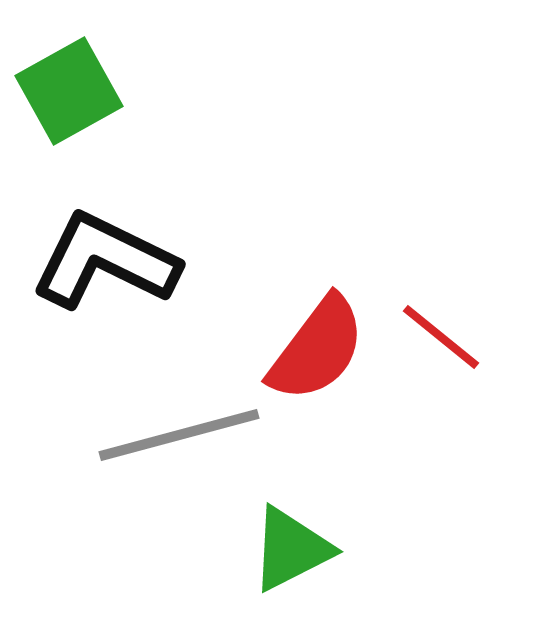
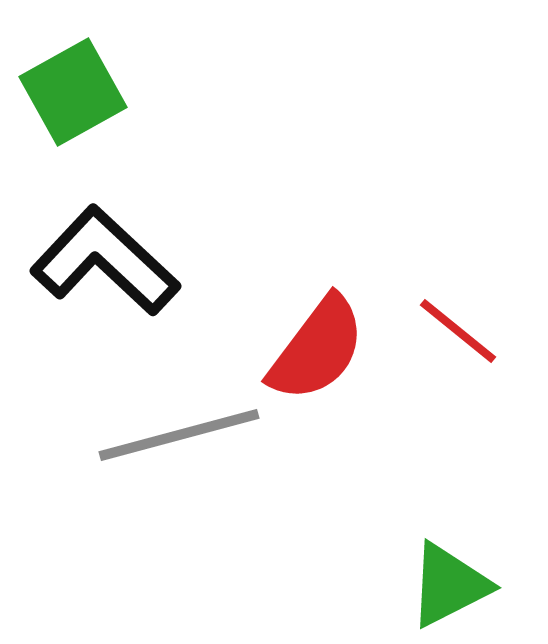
green square: moved 4 px right, 1 px down
black L-shape: rotated 17 degrees clockwise
red line: moved 17 px right, 6 px up
green triangle: moved 158 px right, 36 px down
